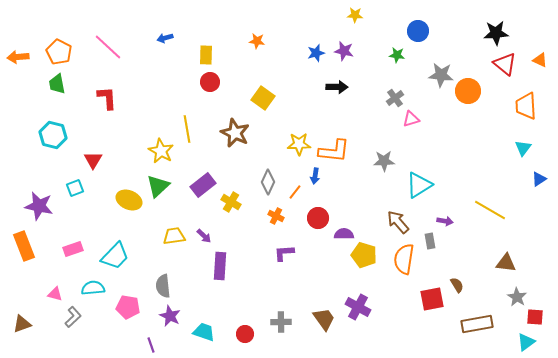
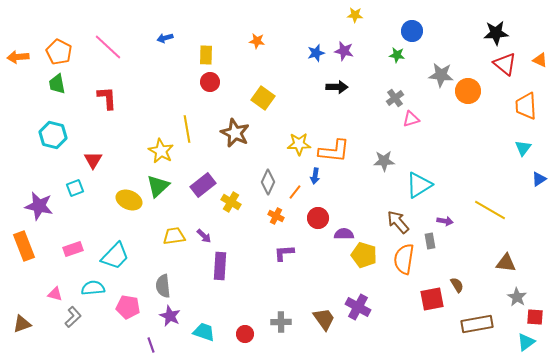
blue circle at (418, 31): moved 6 px left
